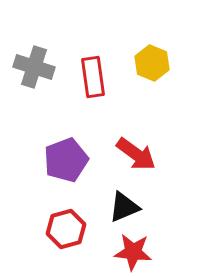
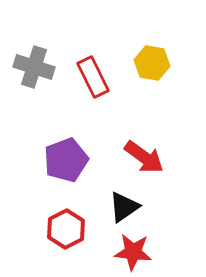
yellow hexagon: rotated 12 degrees counterclockwise
red rectangle: rotated 18 degrees counterclockwise
red arrow: moved 8 px right, 3 px down
black triangle: rotated 12 degrees counterclockwise
red hexagon: rotated 12 degrees counterclockwise
